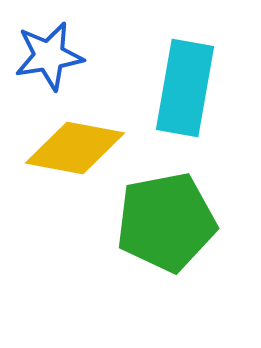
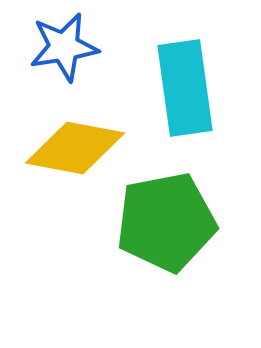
blue star: moved 15 px right, 9 px up
cyan rectangle: rotated 18 degrees counterclockwise
